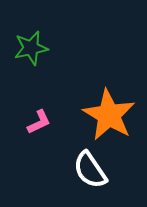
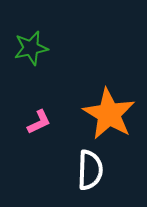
orange star: moved 1 px up
white semicircle: rotated 144 degrees counterclockwise
